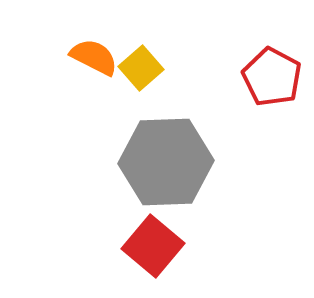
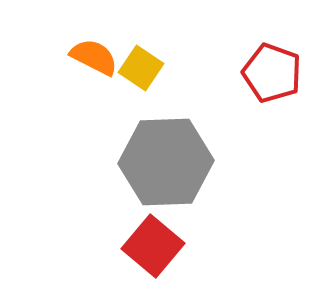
yellow square: rotated 15 degrees counterclockwise
red pentagon: moved 4 px up; rotated 8 degrees counterclockwise
